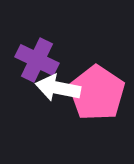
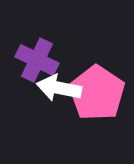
white arrow: moved 1 px right
